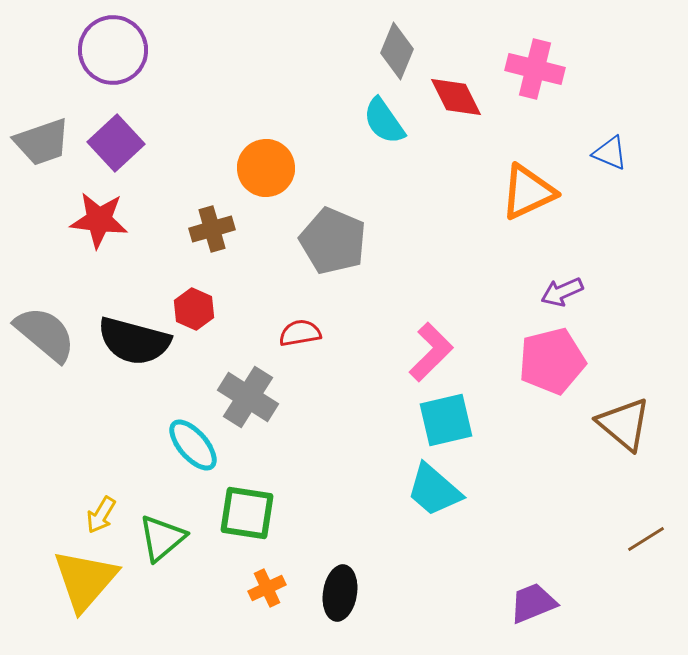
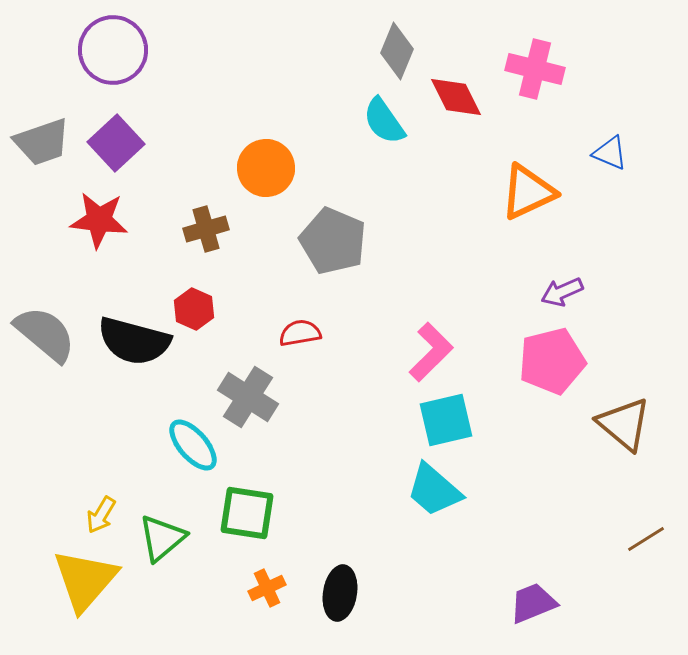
brown cross: moved 6 px left
